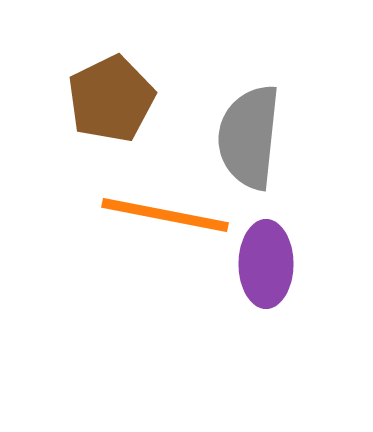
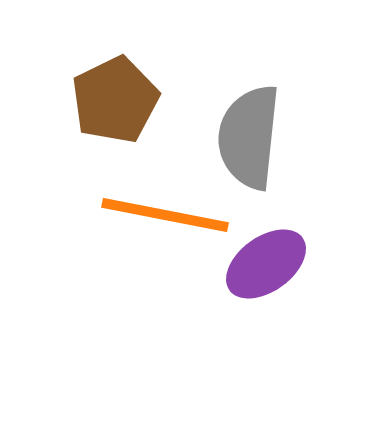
brown pentagon: moved 4 px right, 1 px down
purple ellipse: rotated 54 degrees clockwise
